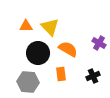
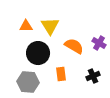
yellow triangle: moved 1 px up; rotated 12 degrees clockwise
orange semicircle: moved 6 px right, 3 px up
